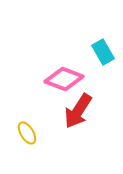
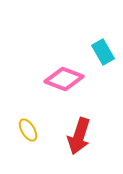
red arrow: moved 1 px right, 25 px down; rotated 15 degrees counterclockwise
yellow ellipse: moved 1 px right, 3 px up
